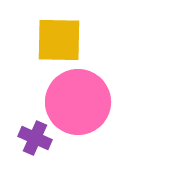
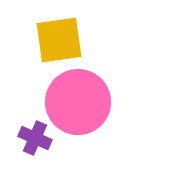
yellow square: rotated 9 degrees counterclockwise
